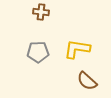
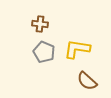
brown cross: moved 1 px left, 12 px down
gray pentagon: moved 6 px right; rotated 25 degrees clockwise
